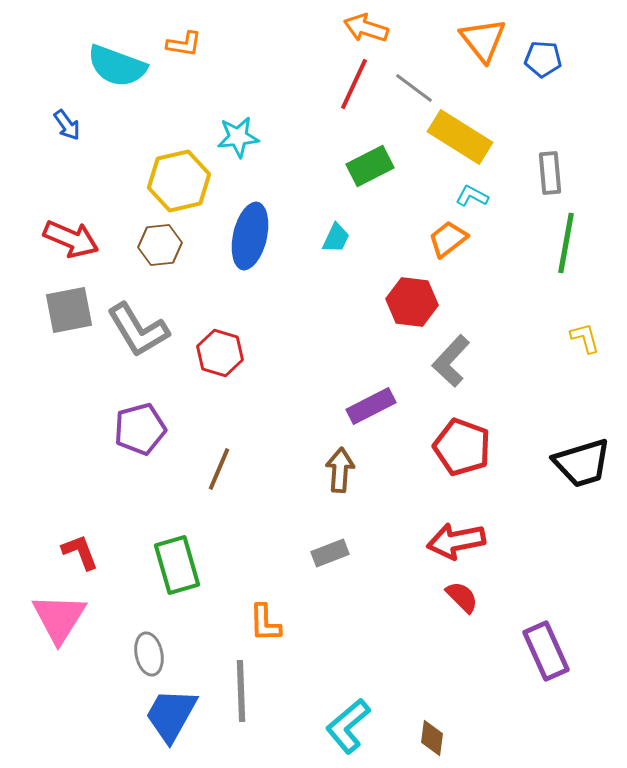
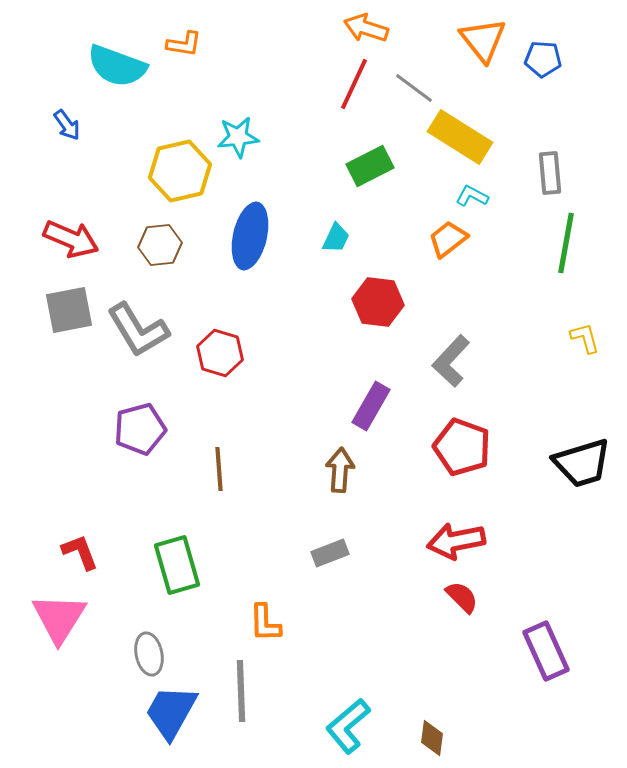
yellow hexagon at (179, 181): moved 1 px right, 10 px up
red hexagon at (412, 302): moved 34 px left
purple rectangle at (371, 406): rotated 33 degrees counterclockwise
brown line at (219, 469): rotated 27 degrees counterclockwise
blue trapezoid at (171, 715): moved 3 px up
